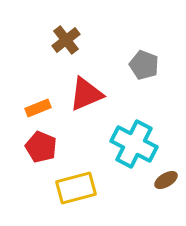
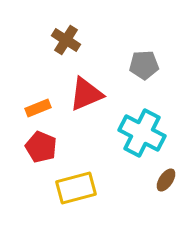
brown cross: rotated 20 degrees counterclockwise
gray pentagon: rotated 24 degrees counterclockwise
cyan cross: moved 8 px right, 11 px up
brown ellipse: rotated 25 degrees counterclockwise
